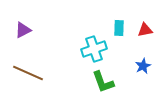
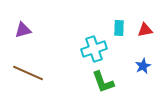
purple triangle: rotated 12 degrees clockwise
